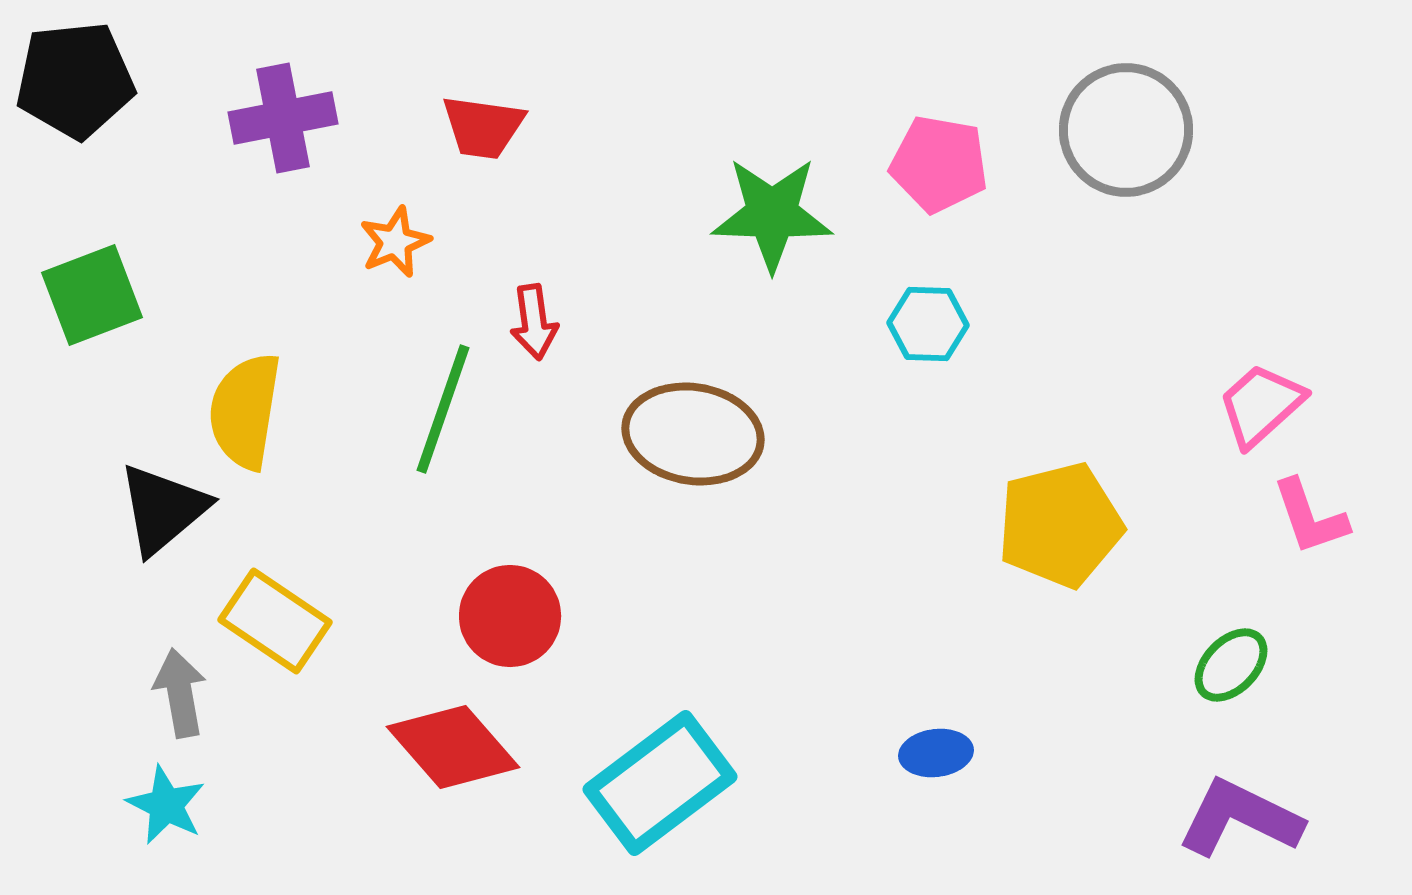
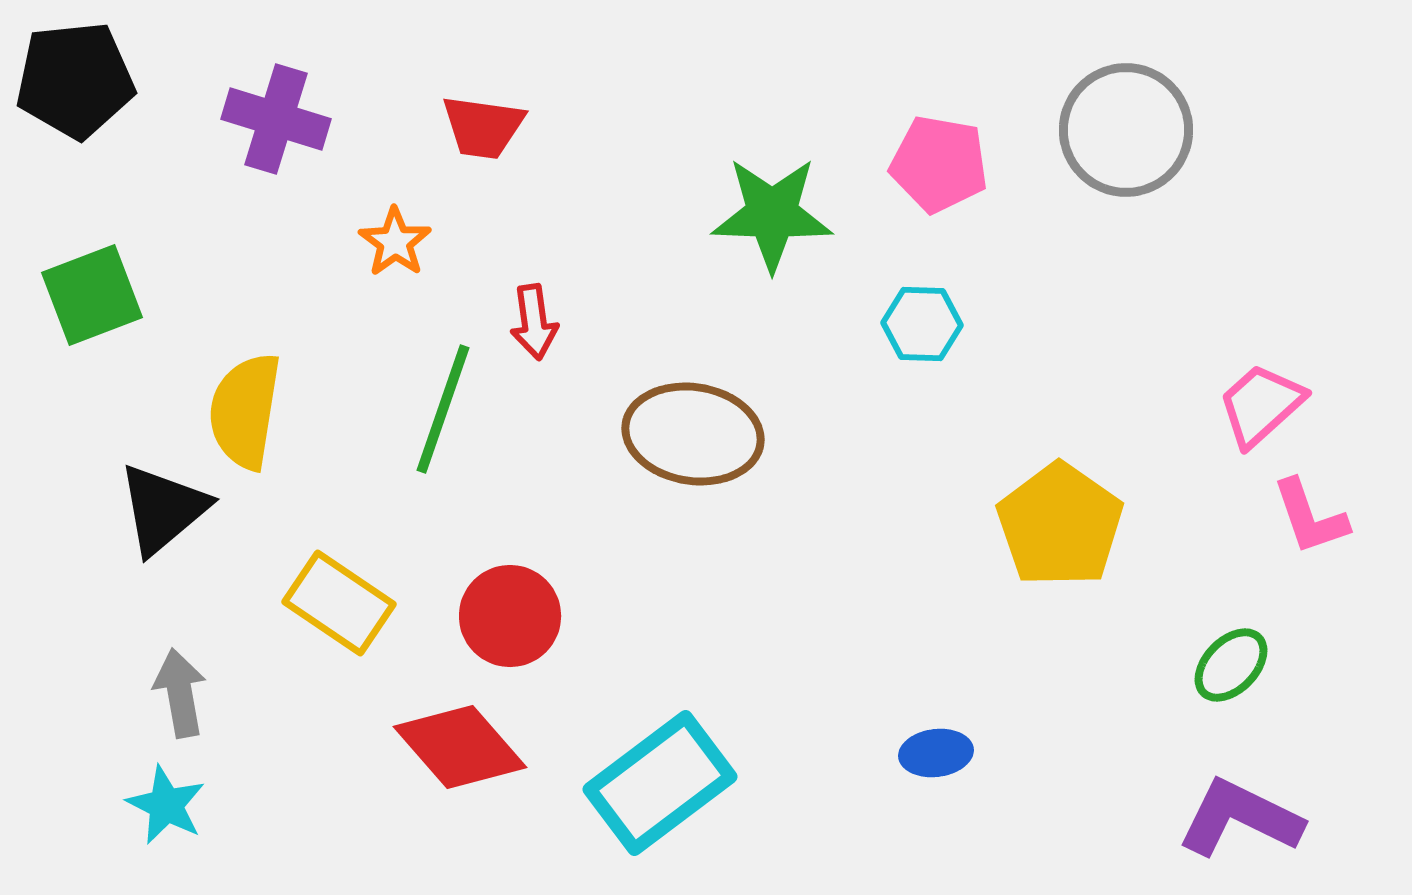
purple cross: moved 7 px left, 1 px down; rotated 28 degrees clockwise
orange star: rotated 14 degrees counterclockwise
cyan hexagon: moved 6 px left
yellow pentagon: rotated 23 degrees counterclockwise
yellow rectangle: moved 64 px right, 18 px up
red diamond: moved 7 px right
